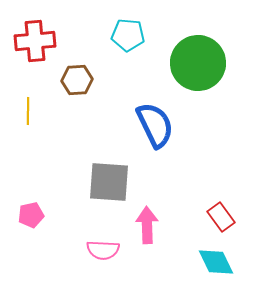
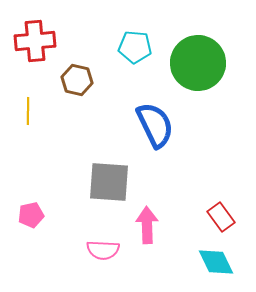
cyan pentagon: moved 7 px right, 12 px down
brown hexagon: rotated 16 degrees clockwise
